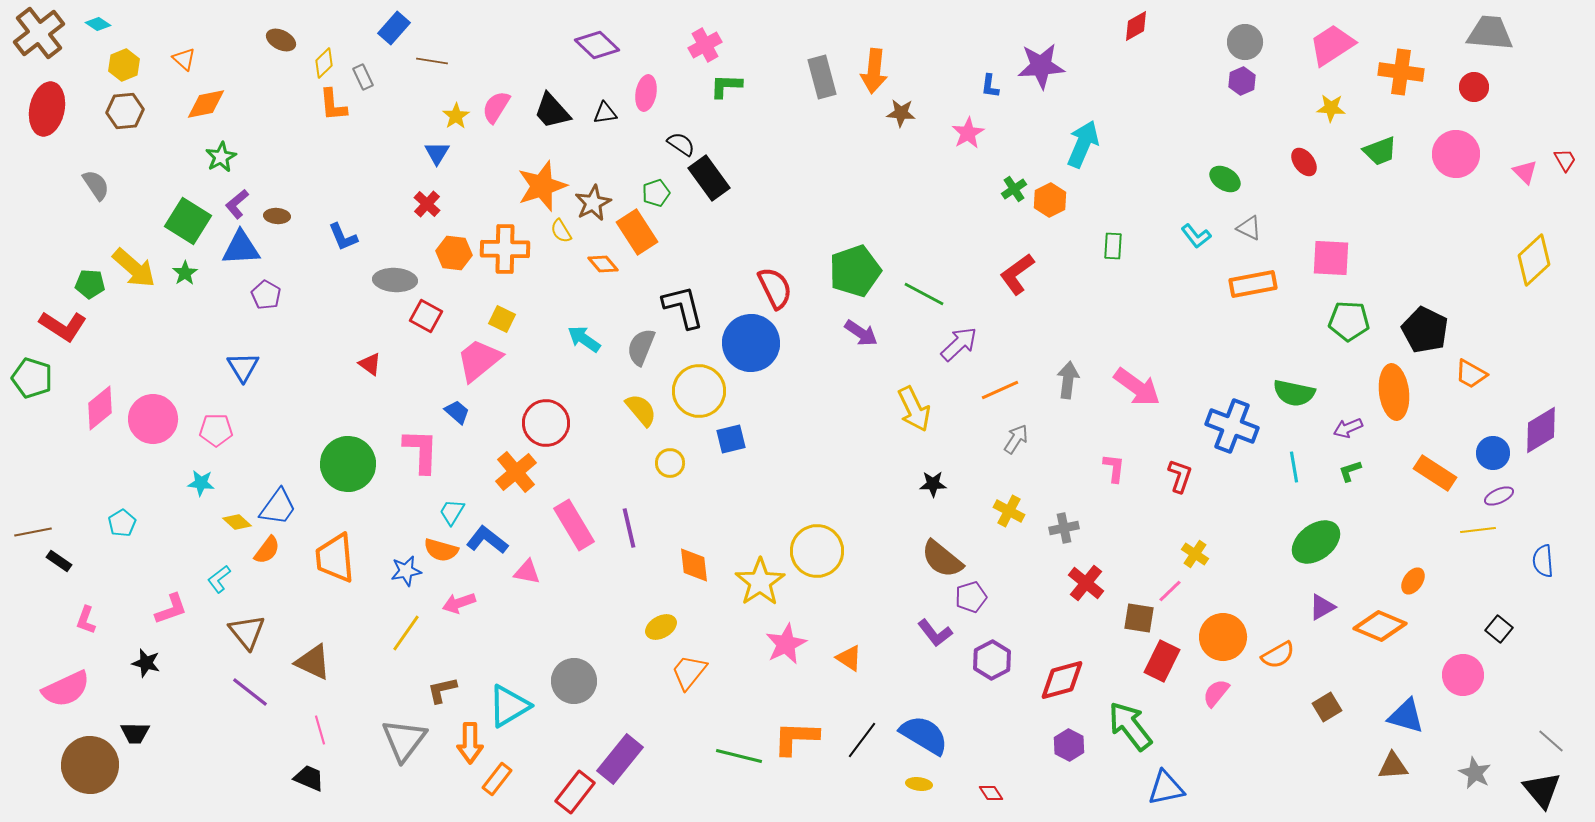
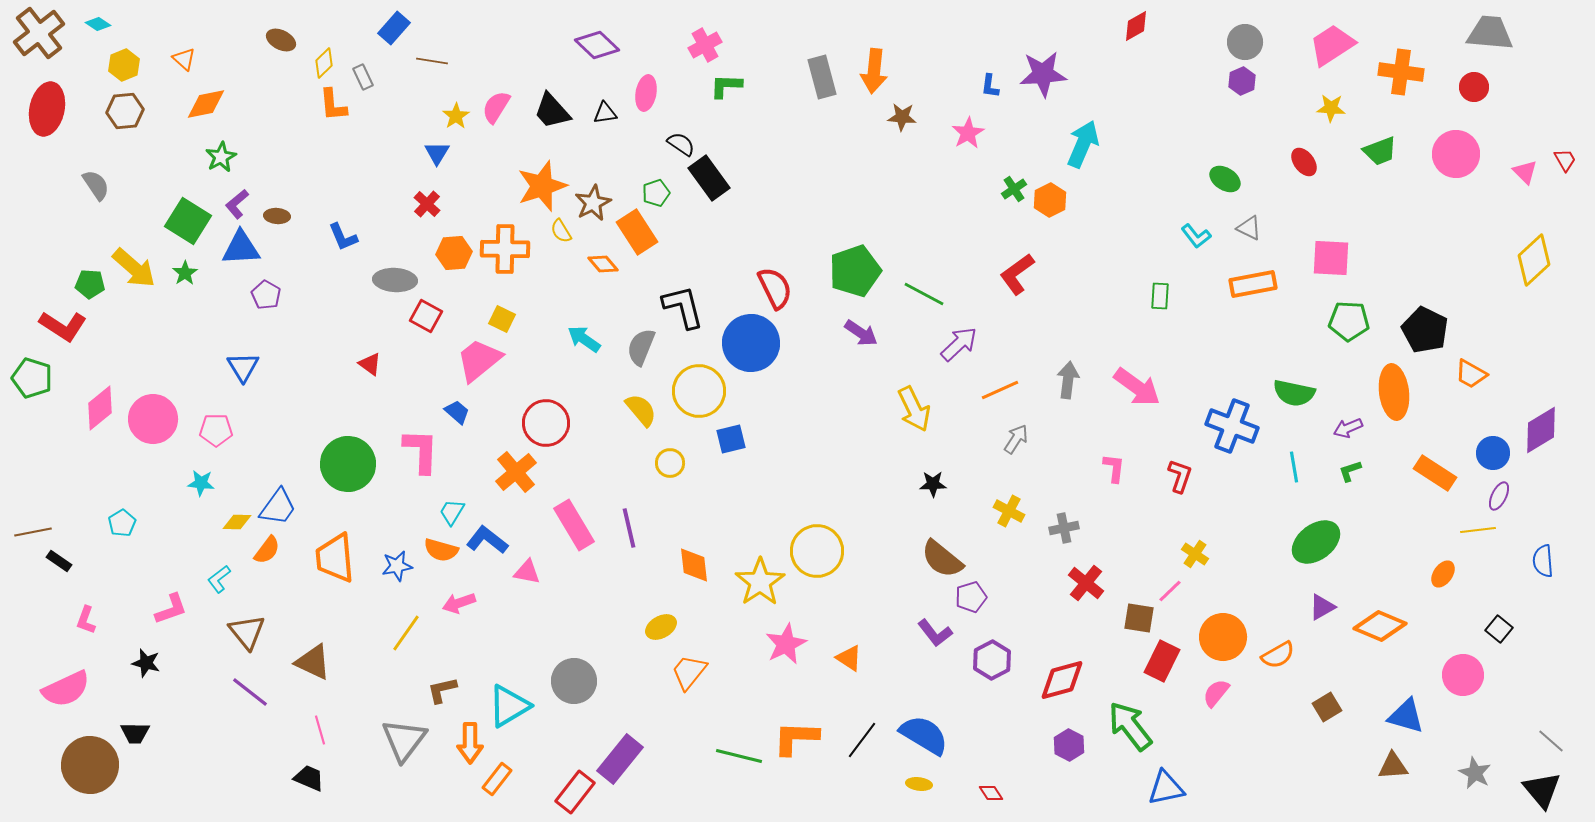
purple star at (1041, 66): moved 2 px right, 8 px down
brown star at (901, 113): moved 1 px right, 4 px down
green rectangle at (1113, 246): moved 47 px right, 50 px down
orange hexagon at (454, 253): rotated 12 degrees counterclockwise
purple ellipse at (1499, 496): rotated 40 degrees counterclockwise
yellow diamond at (237, 522): rotated 40 degrees counterclockwise
blue star at (406, 571): moved 9 px left, 5 px up
orange ellipse at (1413, 581): moved 30 px right, 7 px up
